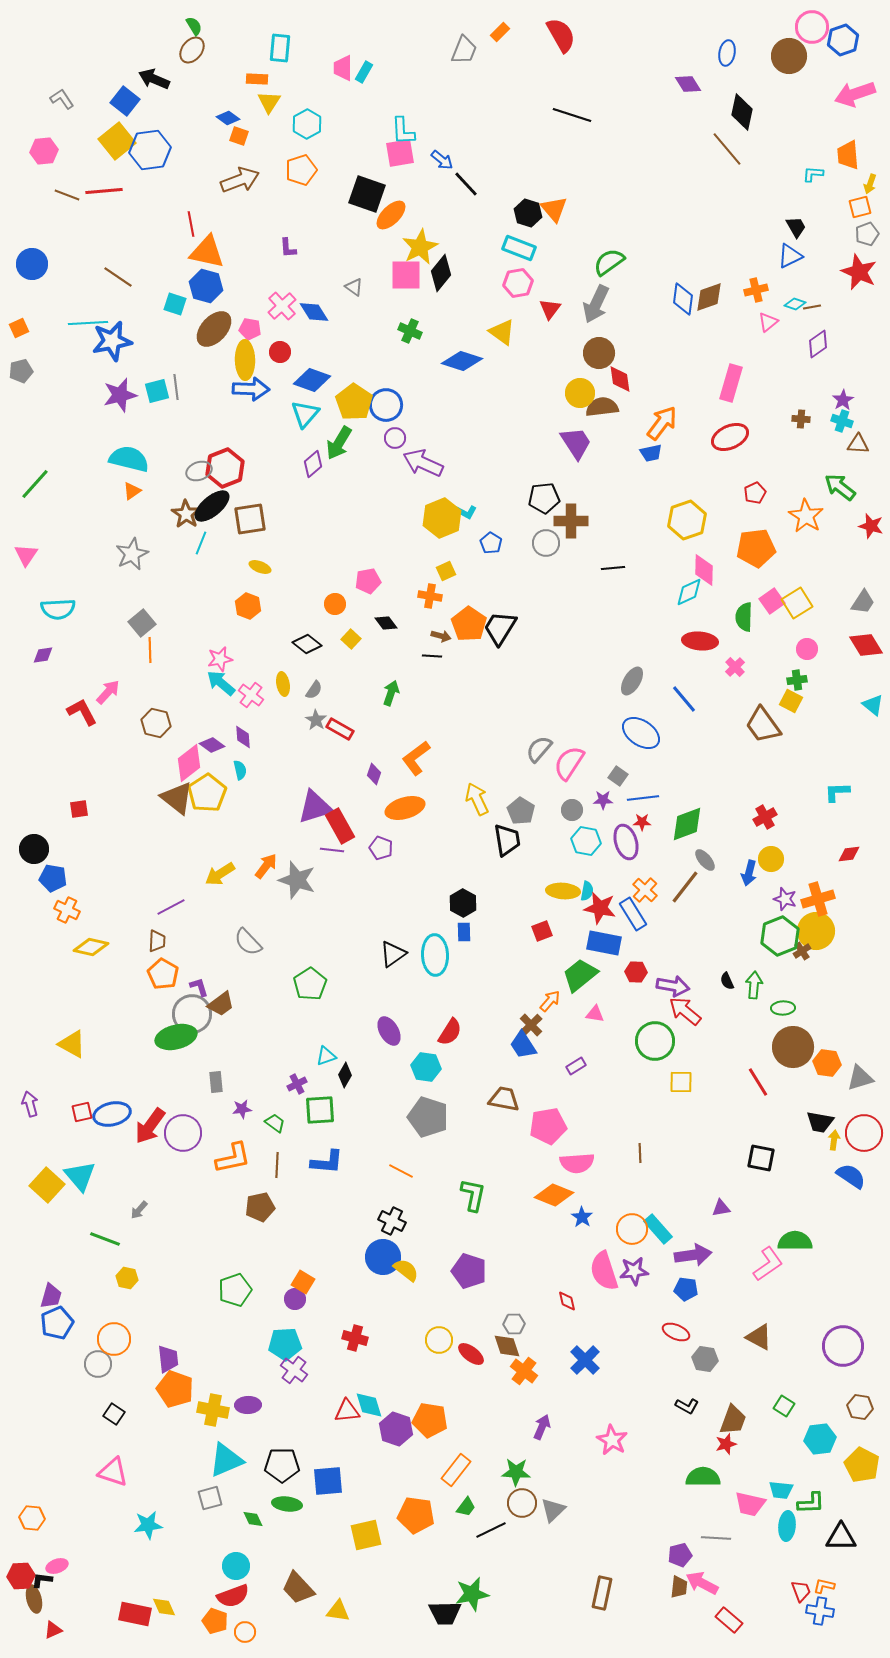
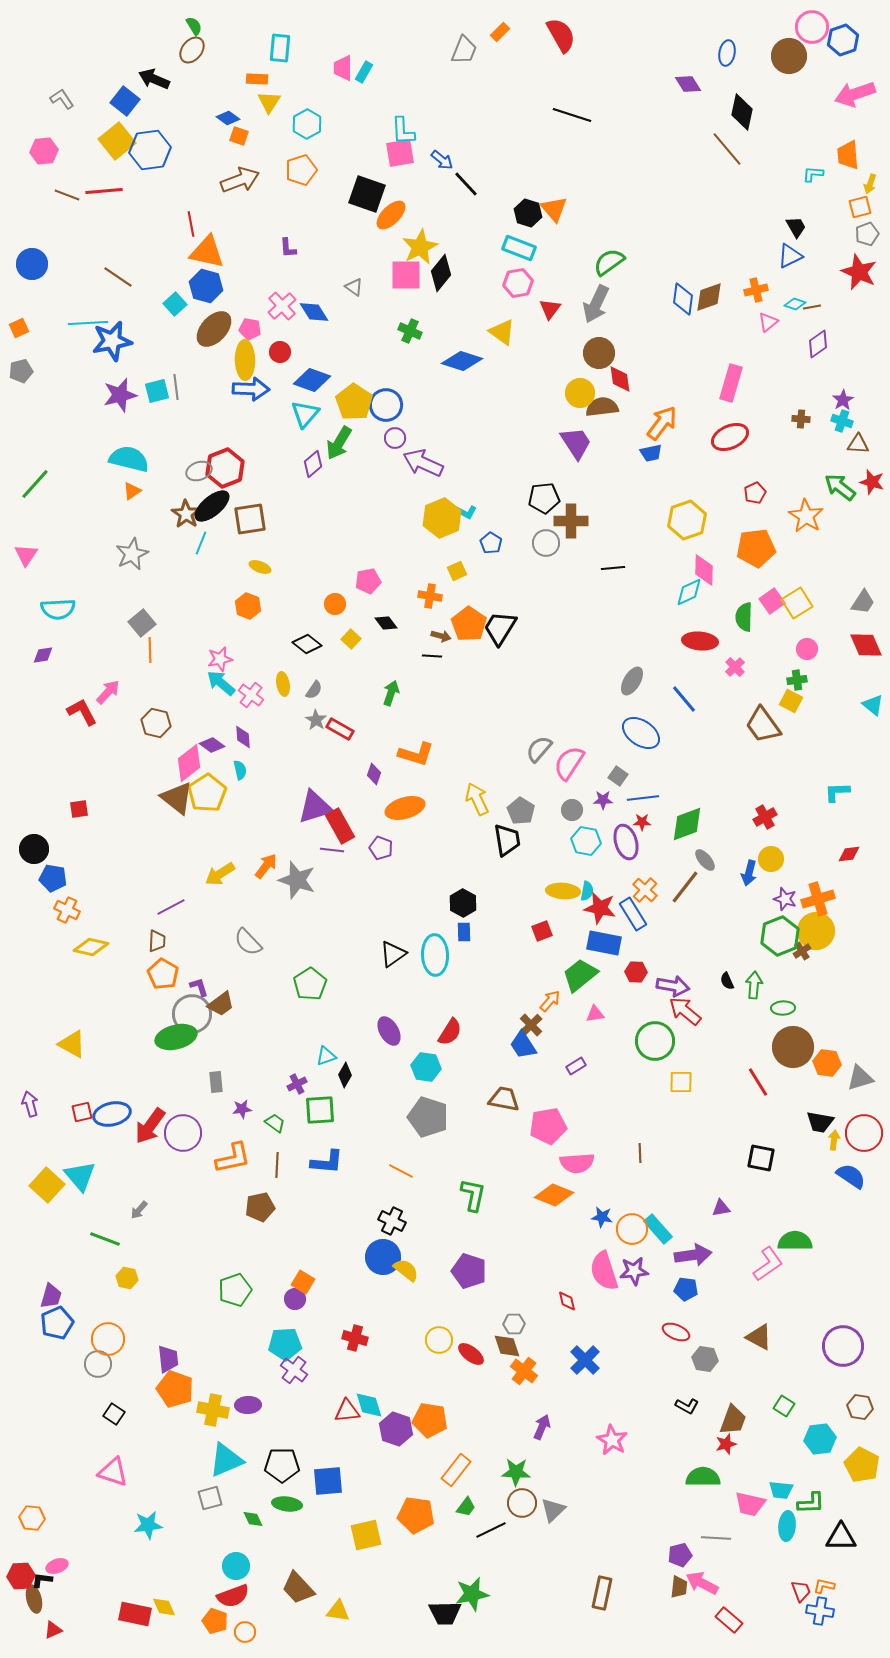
cyan square at (175, 304): rotated 30 degrees clockwise
red star at (871, 526): moved 1 px right, 44 px up
yellow square at (446, 571): moved 11 px right
red diamond at (866, 645): rotated 8 degrees clockwise
orange L-shape at (416, 758): moved 4 px up; rotated 126 degrees counterclockwise
pink triangle at (595, 1014): rotated 18 degrees counterclockwise
blue star at (582, 1217): moved 20 px right; rotated 25 degrees counterclockwise
orange circle at (114, 1339): moved 6 px left
